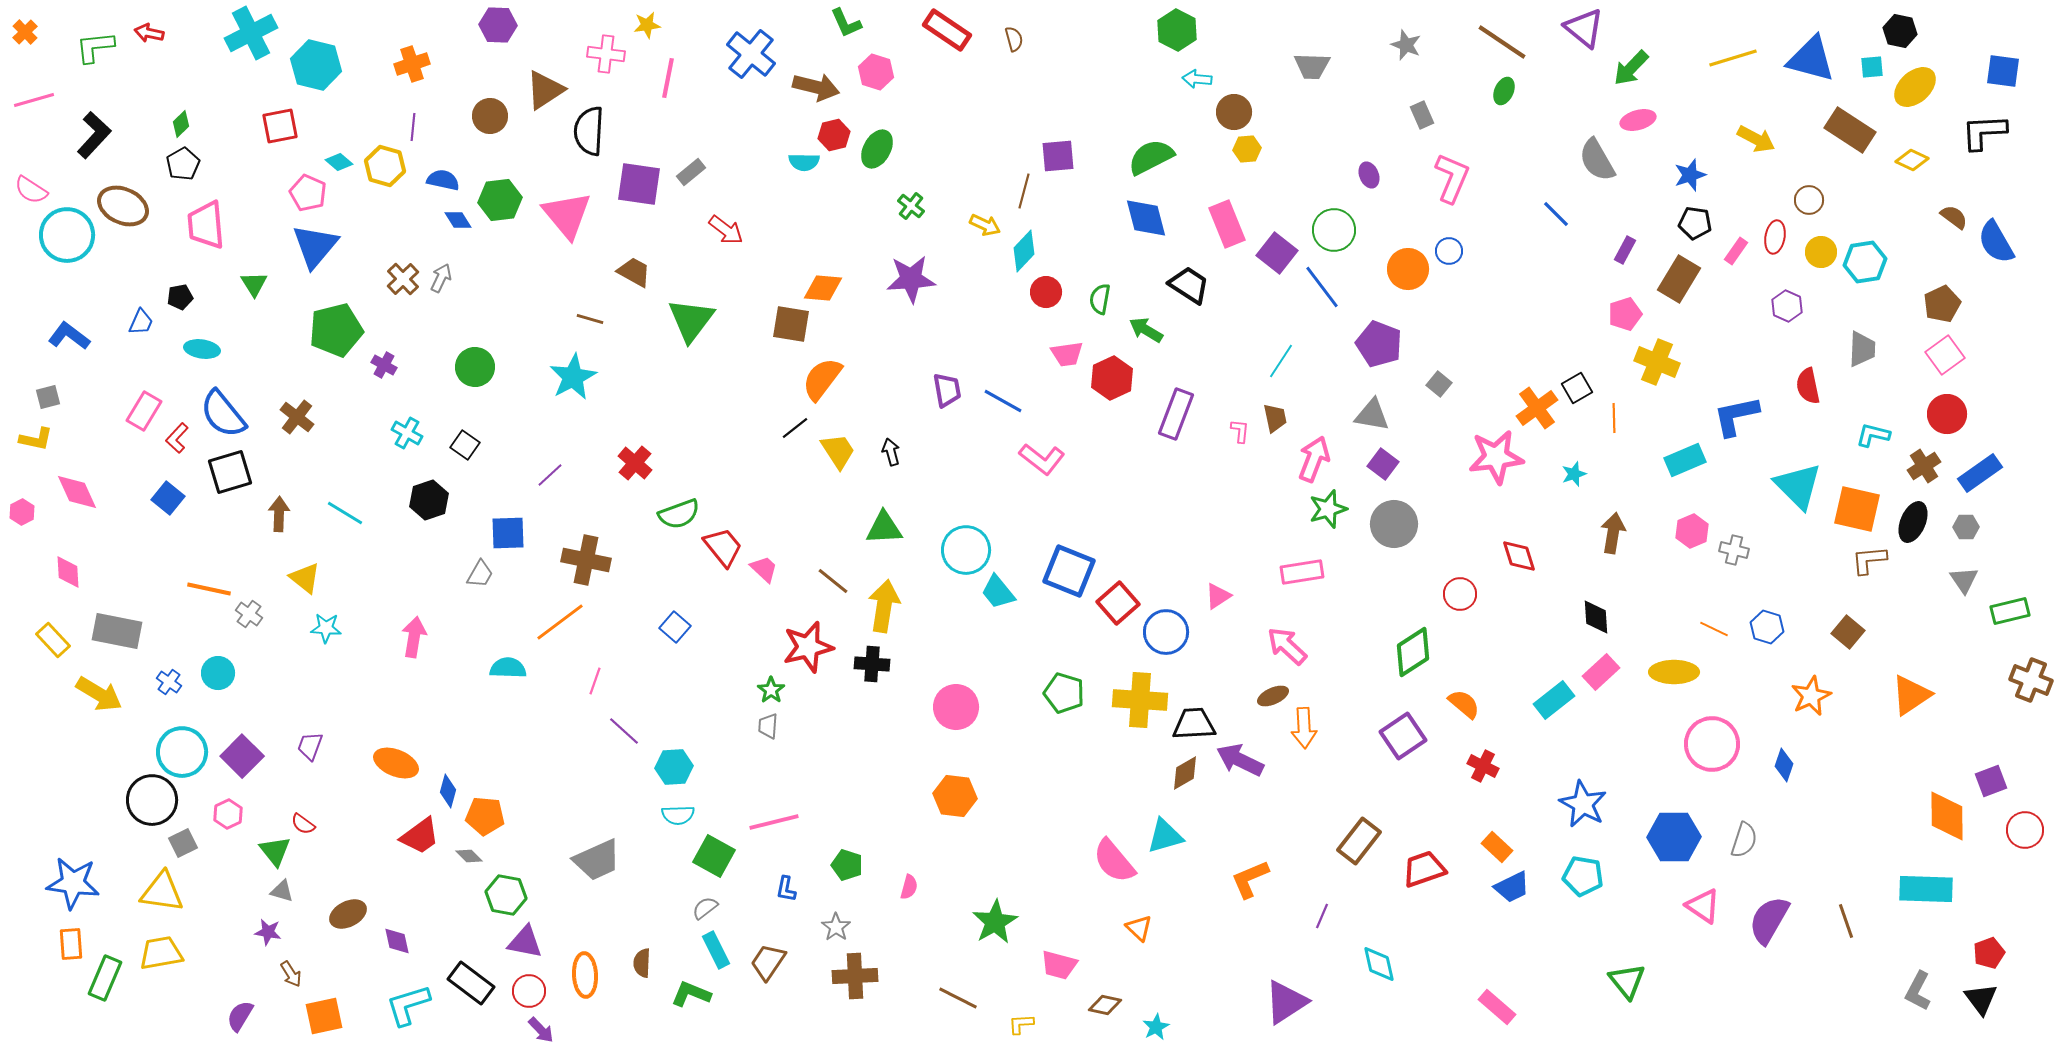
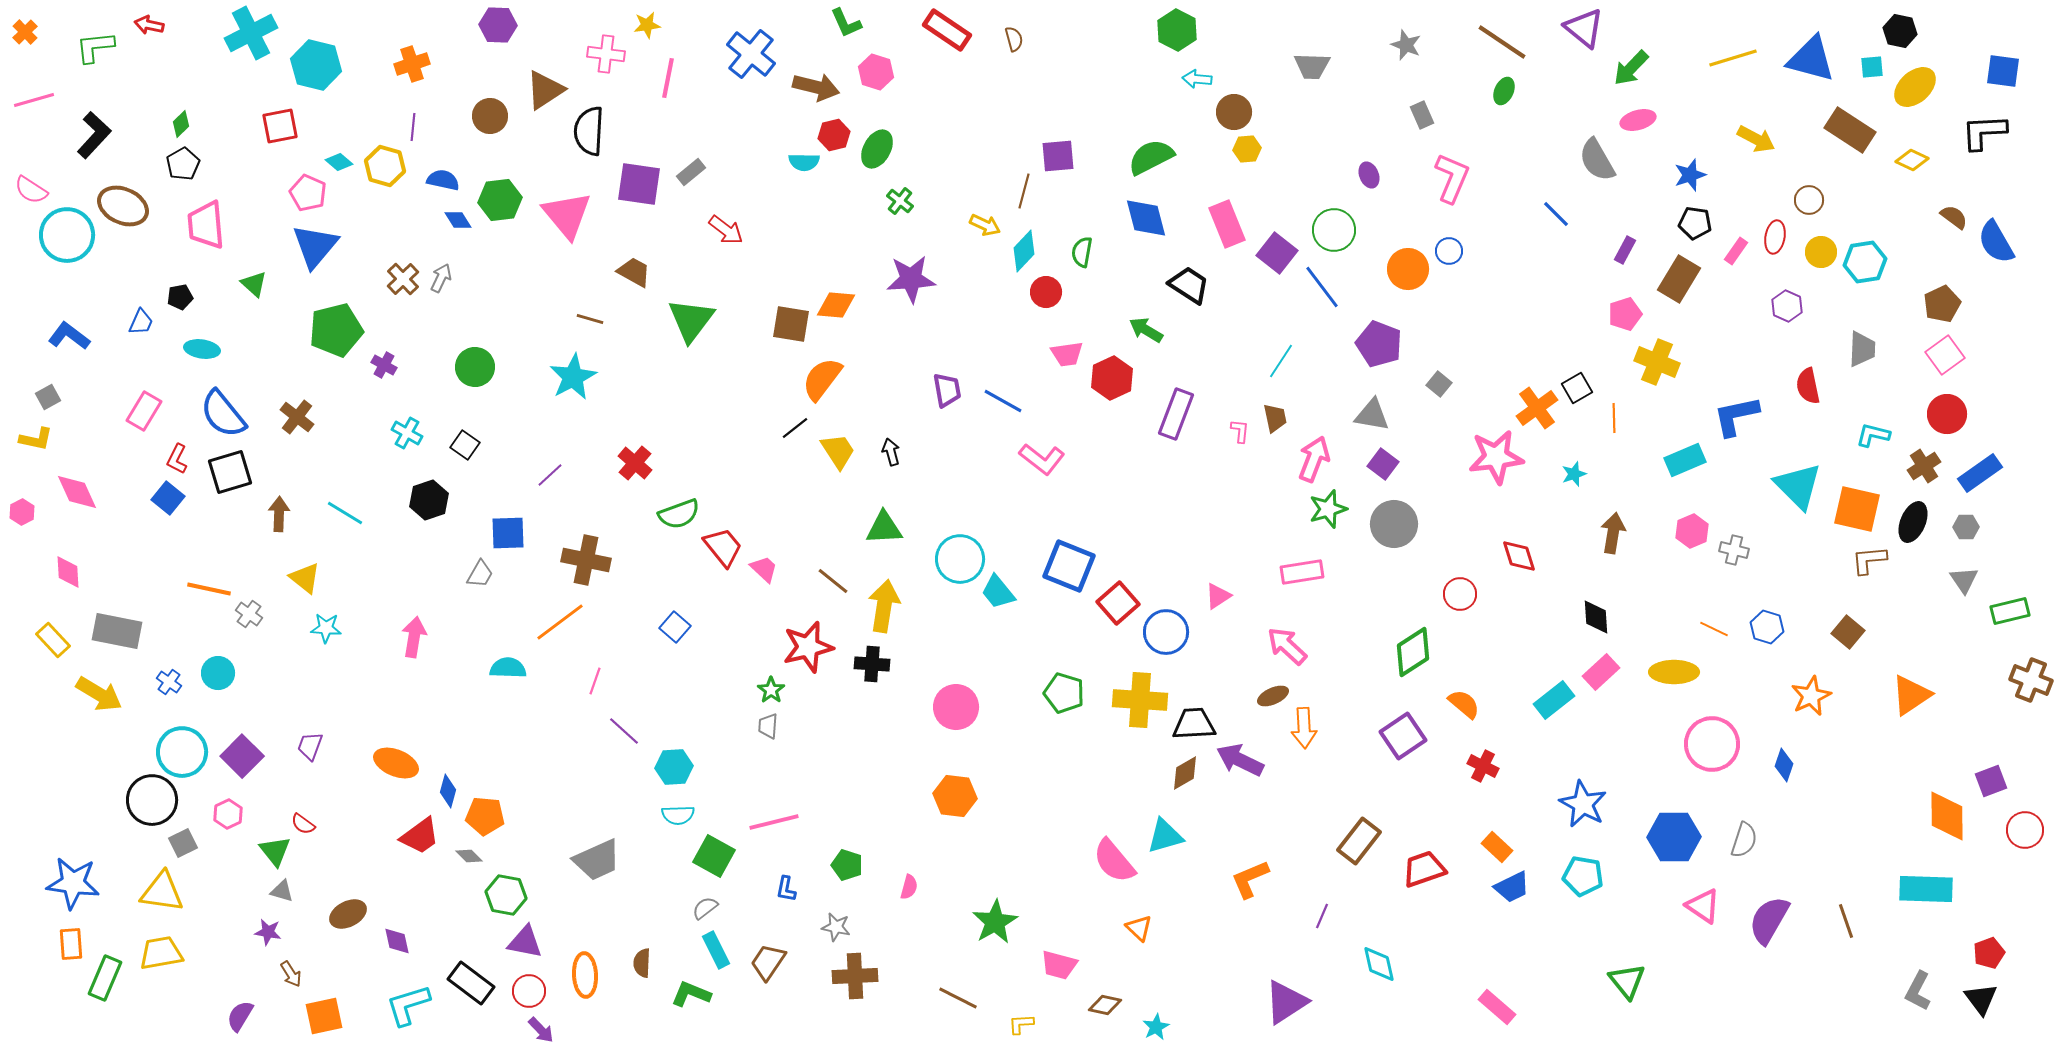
red arrow at (149, 33): moved 8 px up
green cross at (911, 206): moved 11 px left, 5 px up
green triangle at (254, 284): rotated 16 degrees counterclockwise
orange diamond at (823, 288): moved 13 px right, 17 px down
green semicircle at (1100, 299): moved 18 px left, 47 px up
gray square at (48, 397): rotated 15 degrees counterclockwise
red L-shape at (177, 438): moved 21 px down; rotated 16 degrees counterclockwise
cyan circle at (966, 550): moved 6 px left, 9 px down
blue square at (1069, 571): moved 5 px up
gray star at (836, 927): rotated 24 degrees counterclockwise
